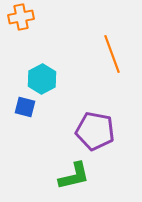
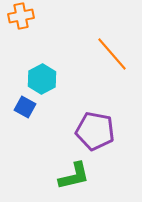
orange cross: moved 1 px up
orange line: rotated 21 degrees counterclockwise
blue square: rotated 15 degrees clockwise
